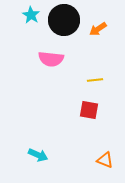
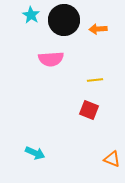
orange arrow: rotated 30 degrees clockwise
pink semicircle: rotated 10 degrees counterclockwise
red square: rotated 12 degrees clockwise
cyan arrow: moved 3 px left, 2 px up
orange triangle: moved 7 px right, 1 px up
